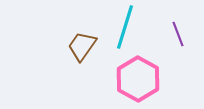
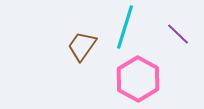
purple line: rotated 25 degrees counterclockwise
